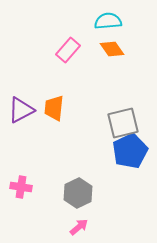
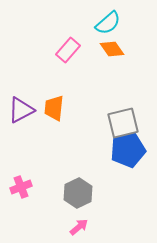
cyan semicircle: moved 2 px down; rotated 144 degrees clockwise
blue pentagon: moved 2 px left, 1 px up; rotated 12 degrees clockwise
pink cross: rotated 30 degrees counterclockwise
